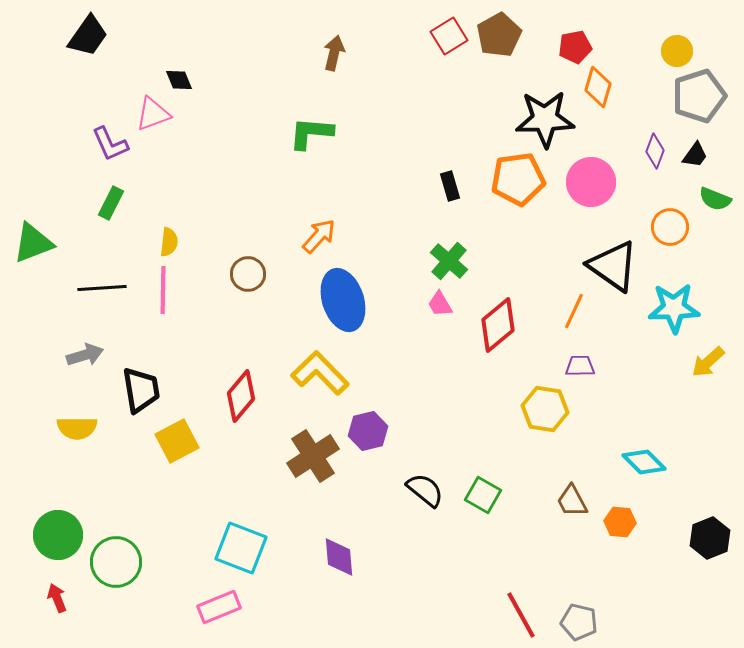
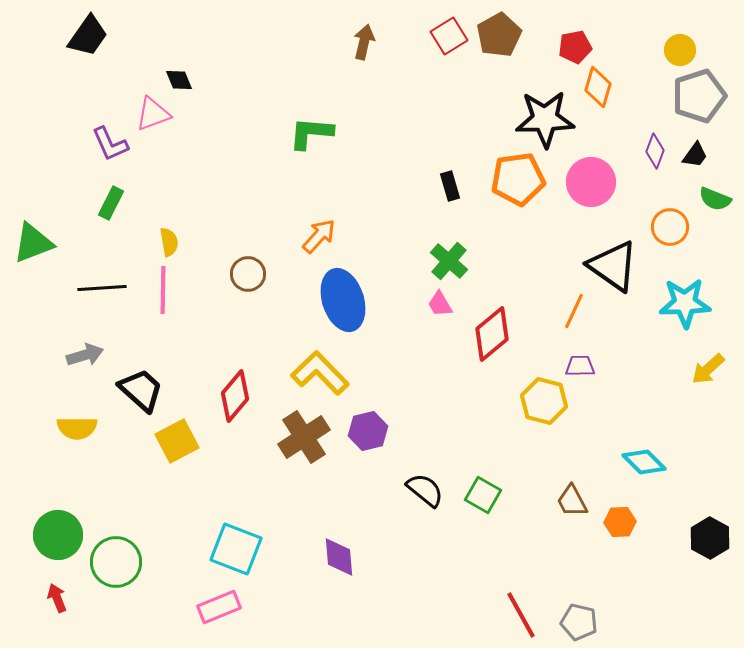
yellow circle at (677, 51): moved 3 px right, 1 px up
brown arrow at (334, 53): moved 30 px right, 11 px up
yellow semicircle at (169, 242): rotated 16 degrees counterclockwise
cyan star at (674, 308): moved 11 px right, 5 px up
red diamond at (498, 325): moved 6 px left, 9 px down
yellow arrow at (708, 362): moved 7 px down
black trapezoid at (141, 390): rotated 39 degrees counterclockwise
red diamond at (241, 396): moved 6 px left
yellow hexagon at (545, 409): moved 1 px left, 8 px up; rotated 6 degrees clockwise
brown cross at (313, 456): moved 9 px left, 19 px up
orange hexagon at (620, 522): rotated 8 degrees counterclockwise
black hexagon at (710, 538): rotated 9 degrees counterclockwise
cyan square at (241, 548): moved 5 px left, 1 px down
